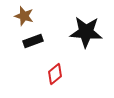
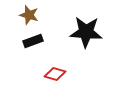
brown star: moved 5 px right, 1 px up
red diamond: rotated 55 degrees clockwise
